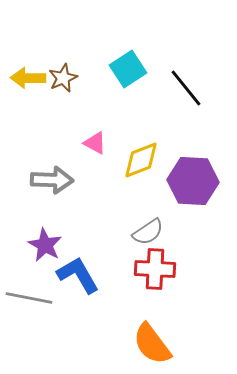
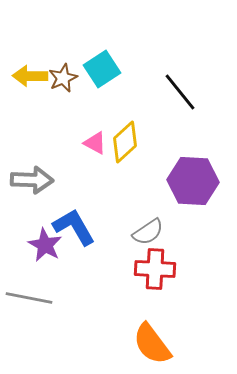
cyan square: moved 26 px left
yellow arrow: moved 2 px right, 2 px up
black line: moved 6 px left, 4 px down
yellow diamond: moved 16 px left, 18 px up; rotated 21 degrees counterclockwise
gray arrow: moved 20 px left
blue L-shape: moved 4 px left, 48 px up
